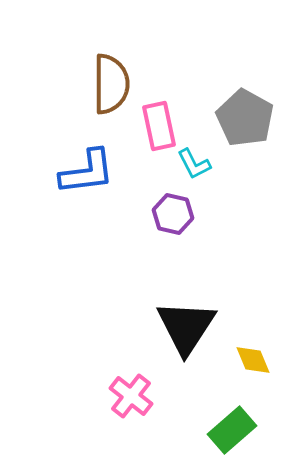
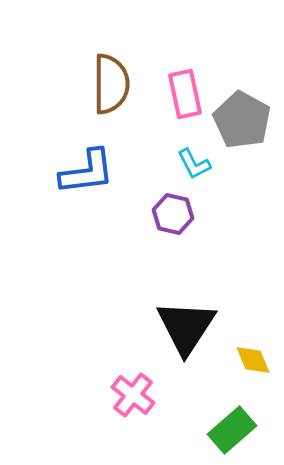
gray pentagon: moved 3 px left, 2 px down
pink rectangle: moved 26 px right, 32 px up
pink cross: moved 2 px right, 1 px up
